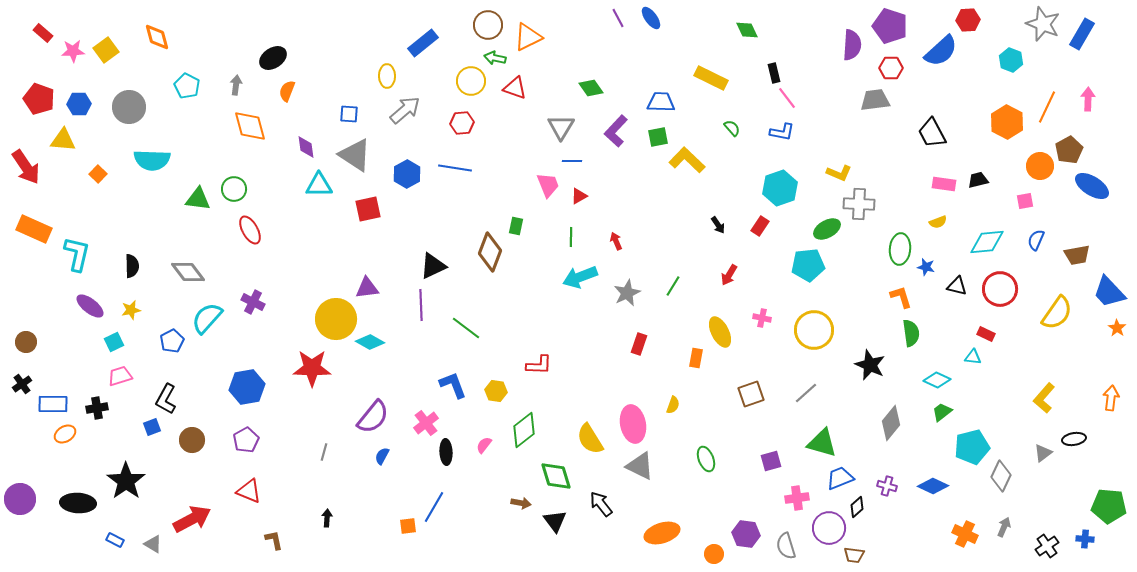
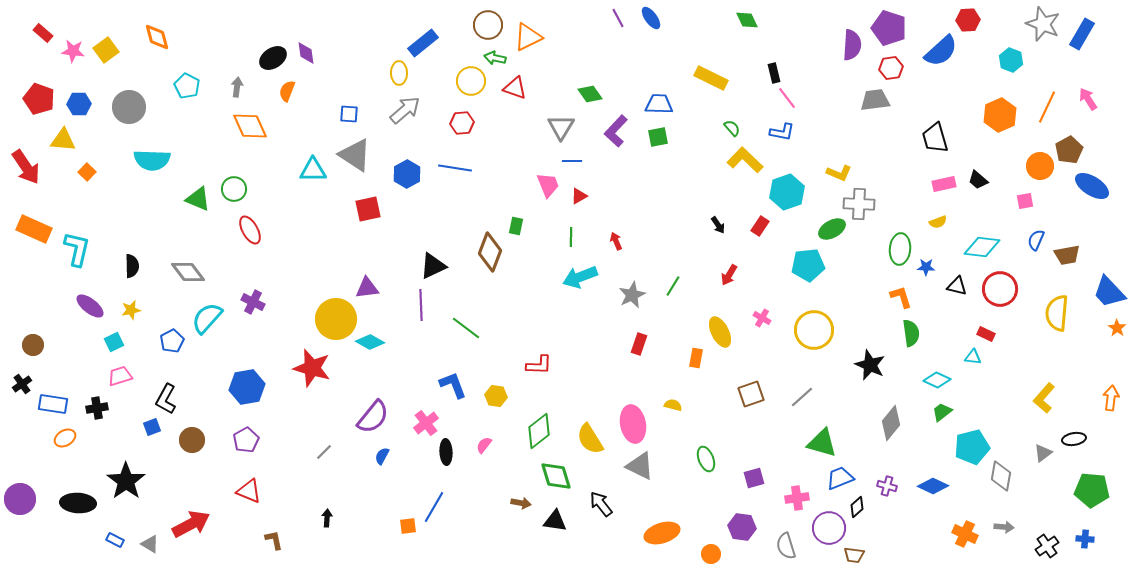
purple pentagon at (890, 26): moved 1 px left, 2 px down
green diamond at (747, 30): moved 10 px up
pink star at (73, 51): rotated 10 degrees clockwise
red hexagon at (891, 68): rotated 10 degrees counterclockwise
yellow ellipse at (387, 76): moved 12 px right, 3 px up
gray arrow at (236, 85): moved 1 px right, 2 px down
green diamond at (591, 88): moved 1 px left, 6 px down
pink arrow at (1088, 99): rotated 35 degrees counterclockwise
blue trapezoid at (661, 102): moved 2 px left, 2 px down
orange hexagon at (1007, 122): moved 7 px left, 7 px up; rotated 8 degrees clockwise
orange diamond at (250, 126): rotated 9 degrees counterclockwise
black trapezoid at (932, 133): moved 3 px right, 5 px down; rotated 12 degrees clockwise
purple diamond at (306, 147): moved 94 px up
yellow L-shape at (687, 160): moved 58 px right
orange square at (98, 174): moved 11 px left, 2 px up
black trapezoid at (978, 180): rotated 125 degrees counterclockwise
pink rectangle at (944, 184): rotated 20 degrees counterclockwise
cyan triangle at (319, 185): moved 6 px left, 15 px up
cyan hexagon at (780, 188): moved 7 px right, 4 px down
green triangle at (198, 199): rotated 16 degrees clockwise
green ellipse at (827, 229): moved 5 px right
cyan diamond at (987, 242): moved 5 px left, 5 px down; rotated 12 degrees clockwise
cyan L-shape at (77, 254): moved 5 px up
brown trapezoid at (1077, 255): moved 10 px left
blue star at (926, 267): rotated 12 degrees counterclockwise
gray star at (627, 293): moved 5 px right, 2 px down
yellow semicircle at (1057, 313): rotated 150 degrees clockwise
pink cross at (762, 318): rotated 18 degrees clockwise
brown circle at (26, 342): moved 7 px right, 3 px down
red star at (312, 368): rotated 15 degrees clockwise
yellow hexagon at (496, 391): moved 5 px down
gray line at (806, 393): moved 4 px left, 4 px down
blue rectangle at (53, 404): rotated 8 degrees clockwise
yellow semicircle at (673, 405): rotated 96 degrees counterclockwise
green diamond at (524, 430): moved 15 px right, 1 px down
orange ellipse at (65, 434): moved 4 px down
gray line at (324, 452): rotated 30 degrees clockwise
purple square at (771, 461): moved 17 px left, 17 px down
gray diamond at (1001, 476): rotated 16 degrees counterclockwise
green pentagon at (1109, 506): moved 17 px left, 16 px up
red arrow at (192, 519): moved 1 px left, 5 px down
black triangle at (555, 521): rotated 45 degrees counterclockwise
gray arrow at (1004, 527): rotated 72 degrees clockwise
purple hexagon at (746, 534): moved 4 px left, 7 px up
gray triangle at (153, 544): moved 3 px left
orange circle at (714, 554): moved 3 px left
